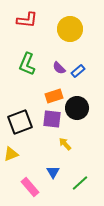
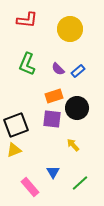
purple semicircle: moved 1 px left, 1 px down
black square: moved 4 px left, 3 px down
yellow arrow: moved 8 px right, 1 px down
yellow triangle: moved 3 px right, 4 px up
